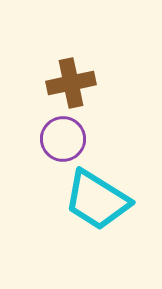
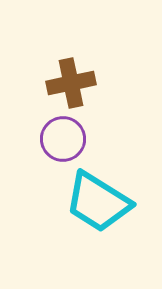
cyan trapezoid: moved 1 px right, 2 px down
